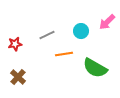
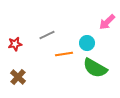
cyan circle: moved 6 px right, 12 px down
